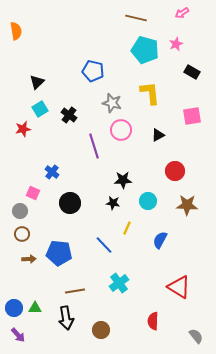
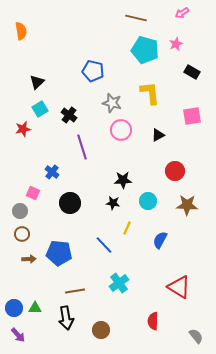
orange semicircle at (16, 31): moved 5 px right
purple line at (94, 146): moved 12 px left, 1 px down
